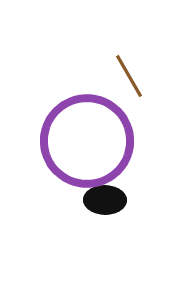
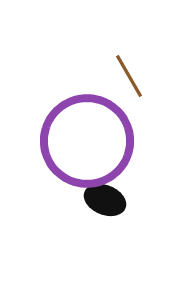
black ellipse: rotated 21 degrees clockwise
